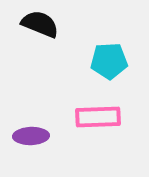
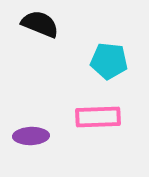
cyan pentagon: rotated 9 degrees clockwise
